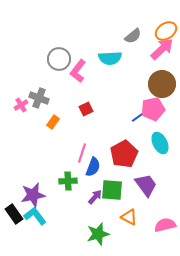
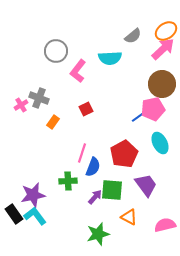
pink arrow: moved 1 px right
gray circle: moved 3 px left, 8 px up
